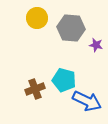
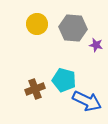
yellow circle: moved 6 px down
gray hexagon: moved 2 px right
